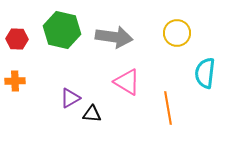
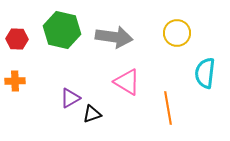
black triangle: rotated 24 degrees counterclockwise
